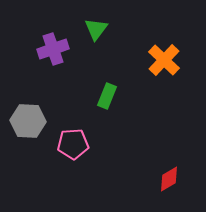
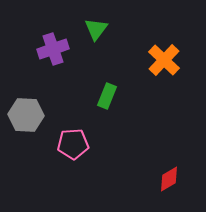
gray hexagon: moved 2 px left, 6 px up
